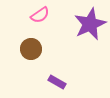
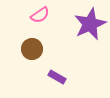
brown circle: moved 1 px right
purple rectangle: moved 5 px up
